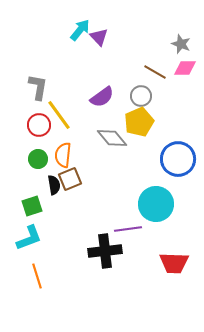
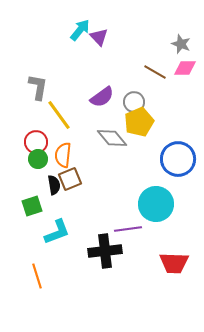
gray circle: moved 7 px left, 6 px down
red circle: moved 3 px left, 17 px down
cyan L-shape: moved 28 px right, 6 px up
